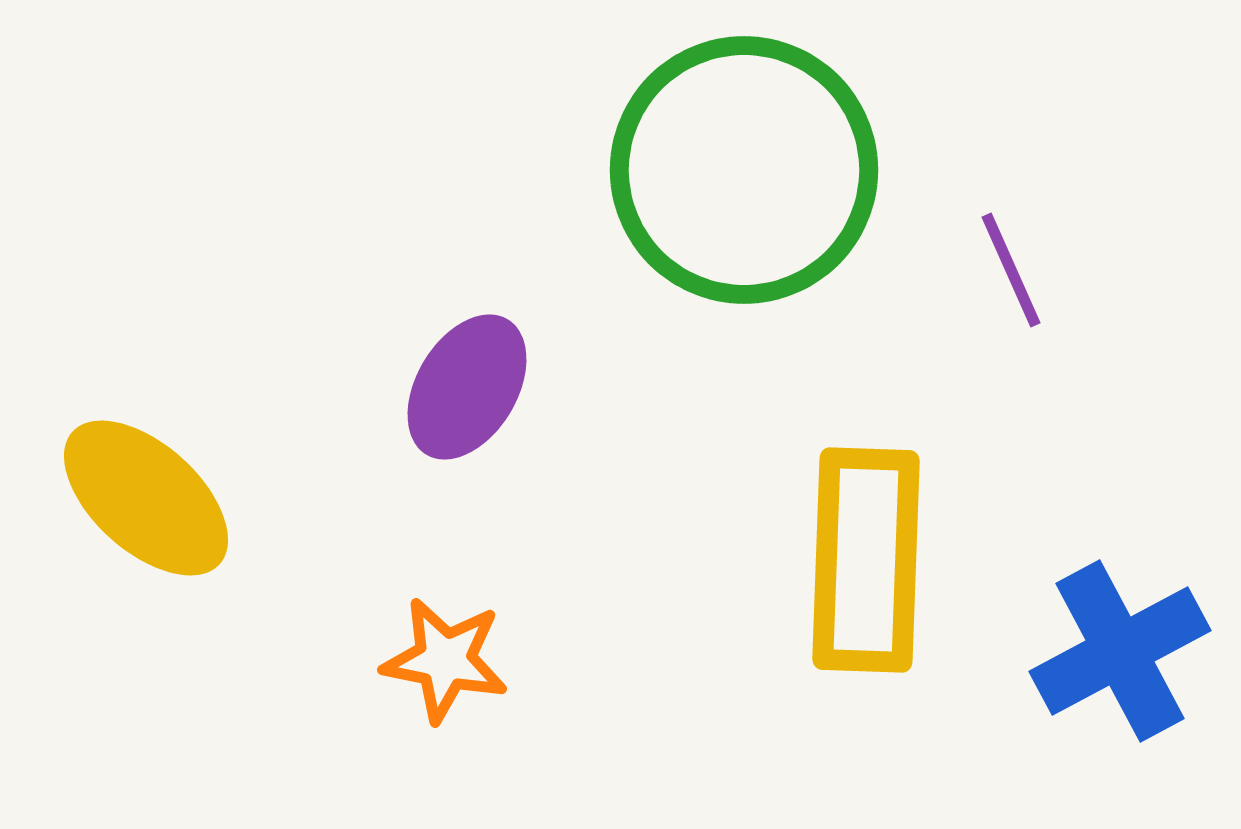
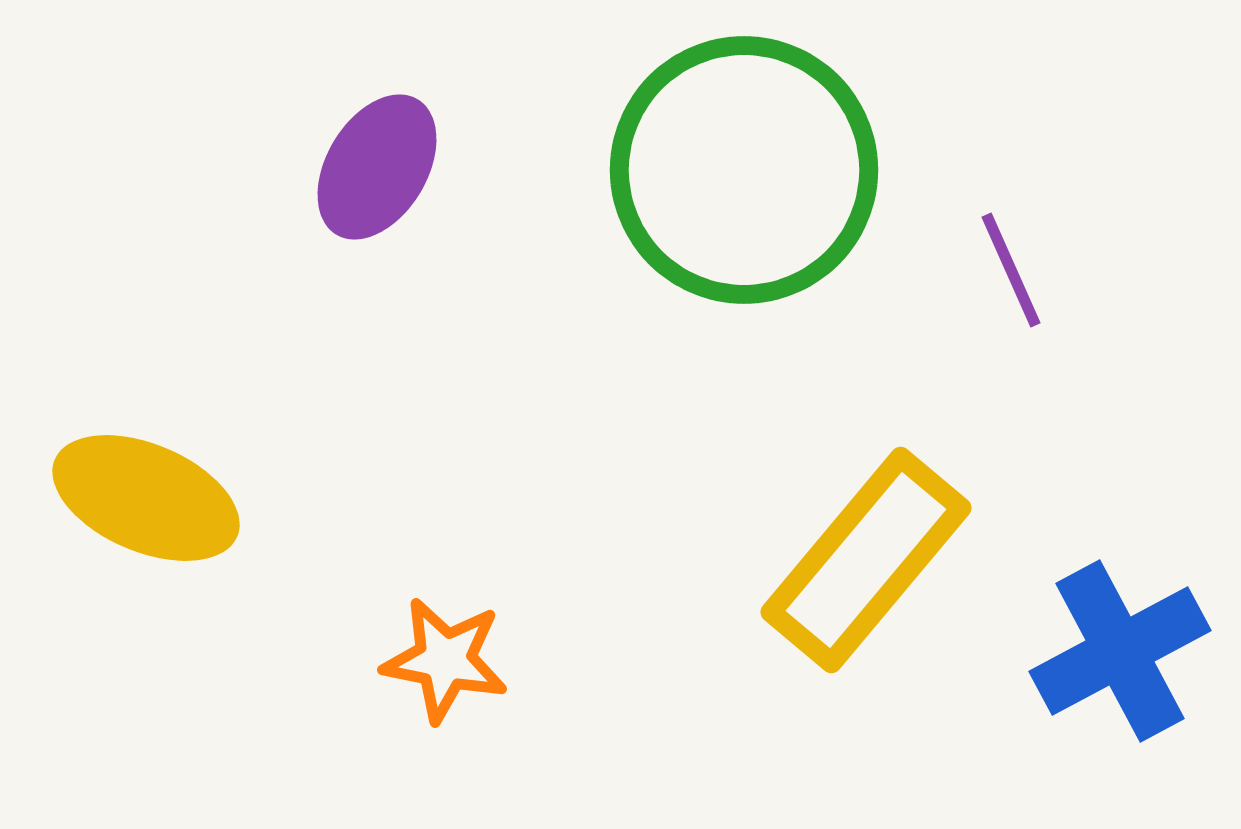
purple ellipse: moved 90 px left, 220 px up
yellow ellipse: rotated 19 degrees counterclockwise
yellow rectangle: rotated 38 degrees clockwise
